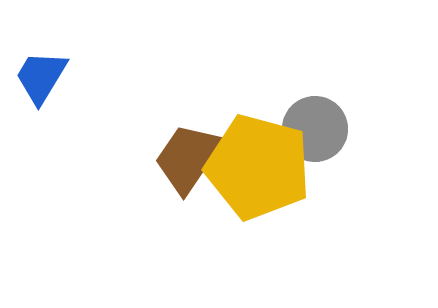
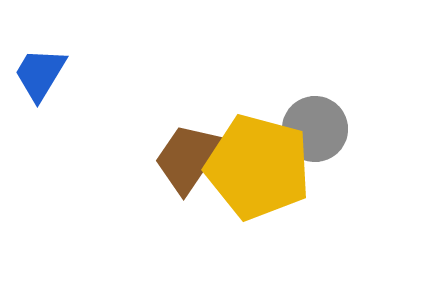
blue trapezoid: moved 1 px left, 3 px up
